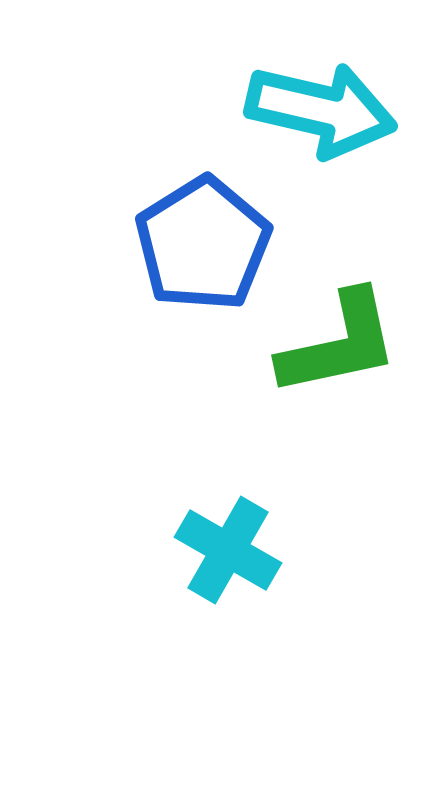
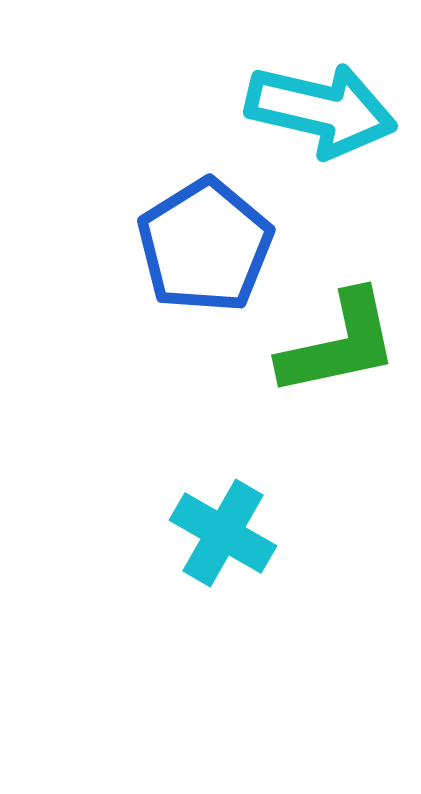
blue pentagon: moved 2 px right, 2 px down
cyan cross: moved 5 px left, 17 px up
